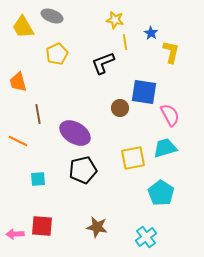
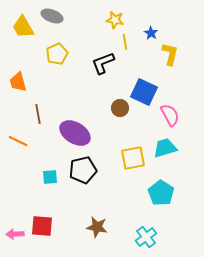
yellow L-shape: moved 1 px left, 2 px down
blue square: rotated 16 degrees clockwise
cyan square: moved 12 px right, 2 px up
